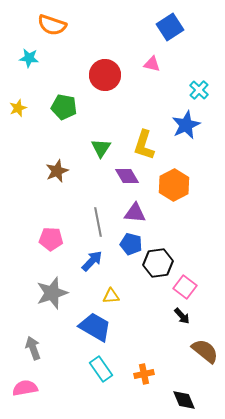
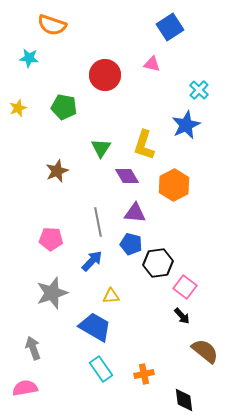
black diamond: rotated 15 degrees clockwise
